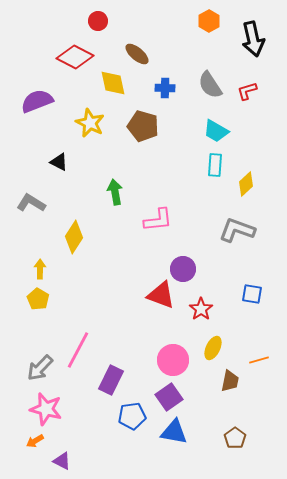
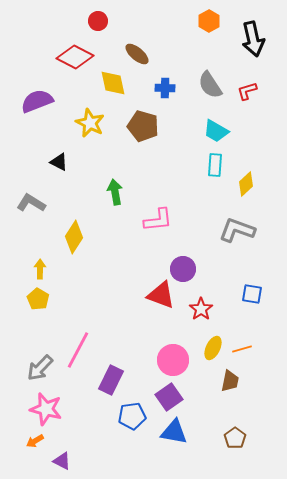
orange line at (259, 360): moved 17 px left, 11 px up
